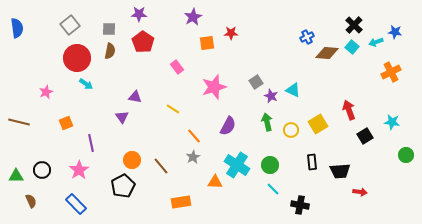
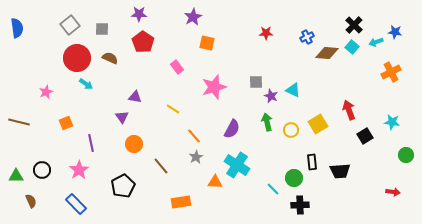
gray square at (109, 29): moved 7 px left
red star at (231, 33): moved 35 px right
orange square at (207, 43): rotated 21 degrees clockwise
brown semicircle at (110, 51): moved 7 px down; rotated 77 degrees counterclockwise
gray square at (256, 82): rotated 32 degrees clockwise
purple semicircle at (228, 126): moved 4 px right, 3 px down
gray star at (193, 157): moved 3 px right
orange circle at (132, 160): moved 2 px right, 16 px up
green circle at (270, 165): moved 24 px right, 13 px down
red arrow at (360, 192): moved 33 px right
black cross at (300, 205): rotated 12 degrees counterclockwise
